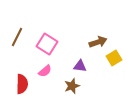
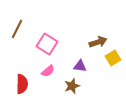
brown line: moved 8 px up
yellow square: moved 1 px left
pink semicircle: moved 3 px right
